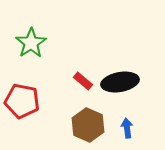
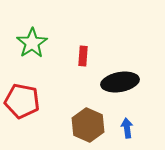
green star: moved 1 px right
red rectangle: moved 25 px up; rotated 54 degrees clockwise
